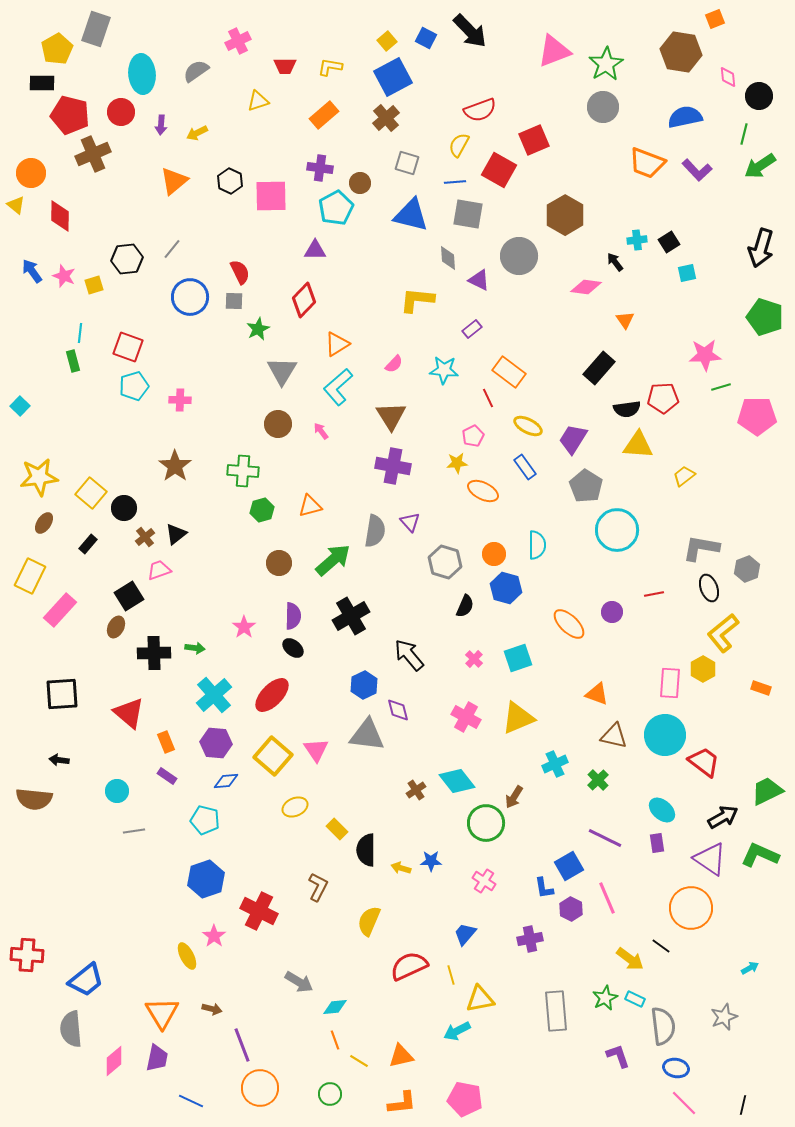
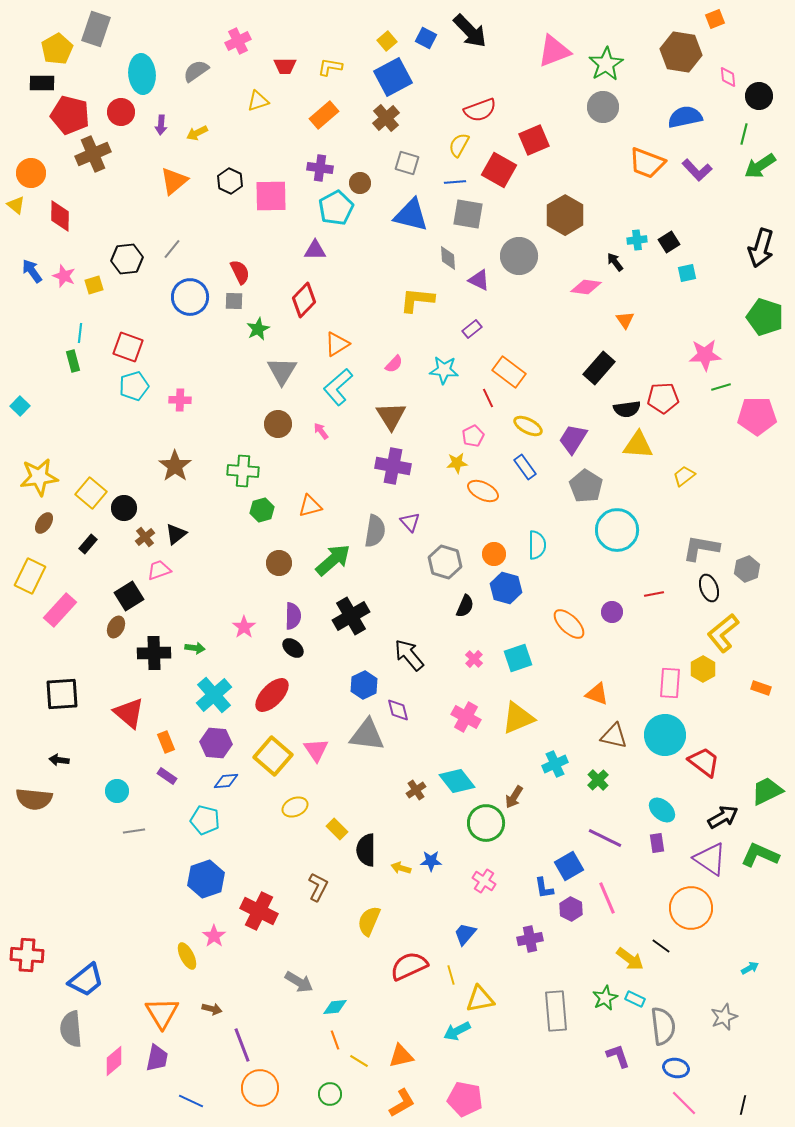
orange L-shape at (402, 1103): rotated 24 degrees counterclockwise
